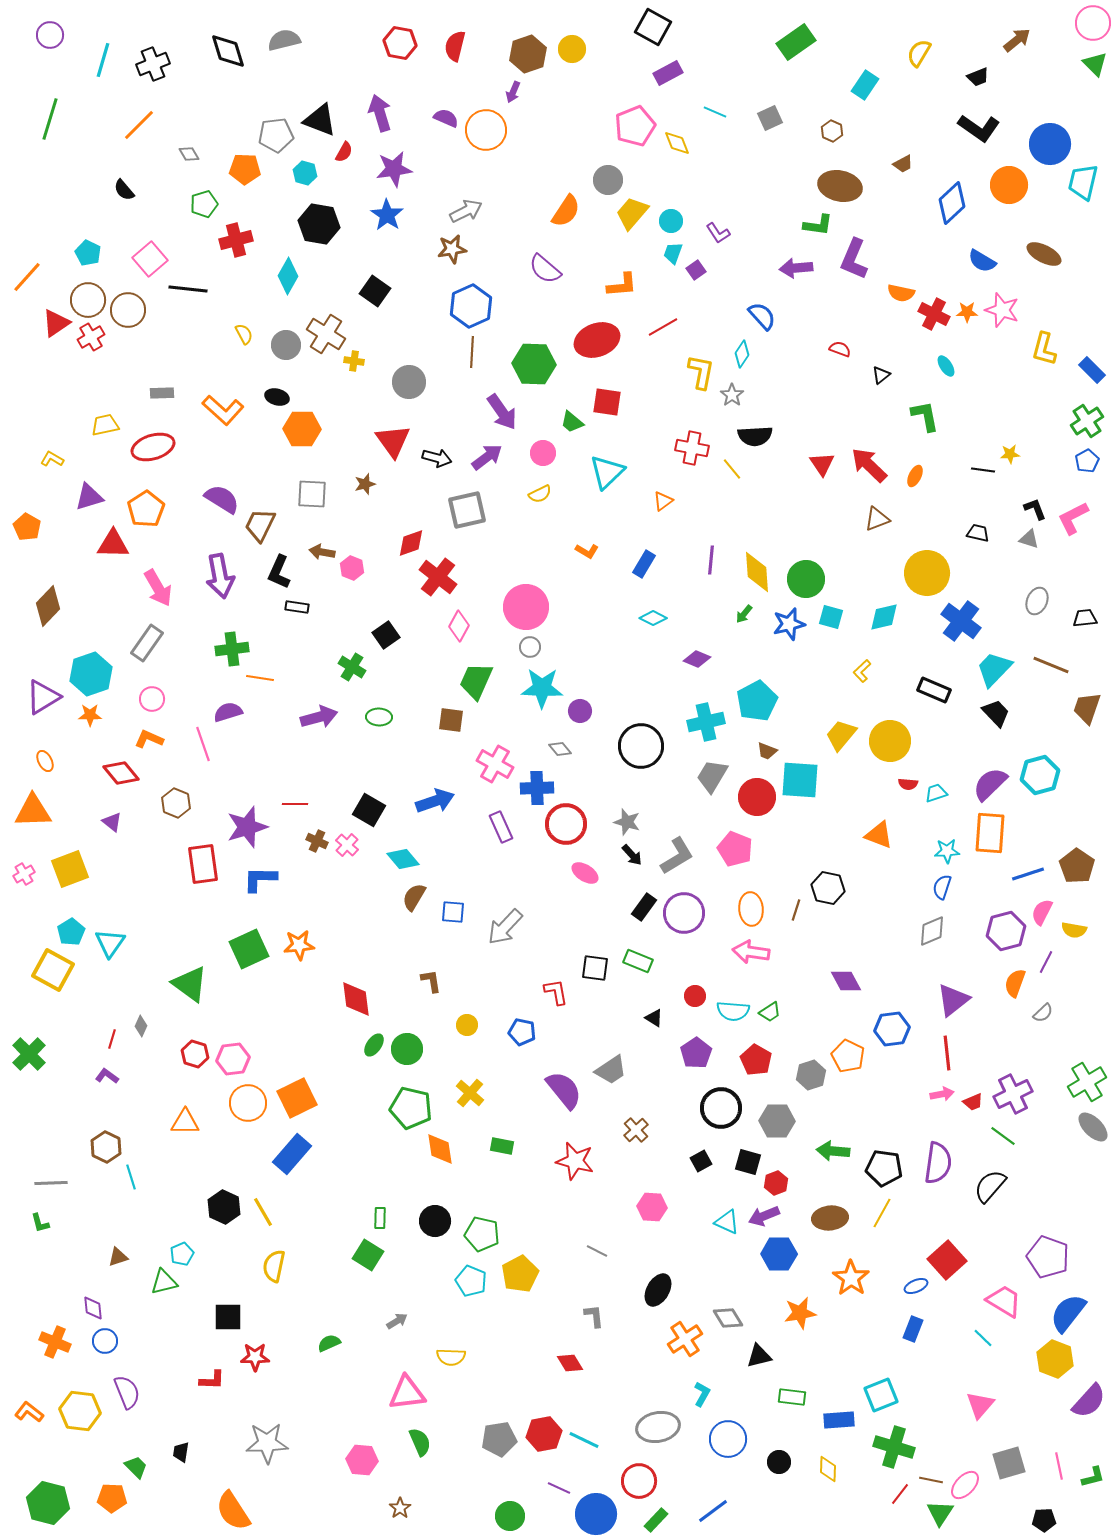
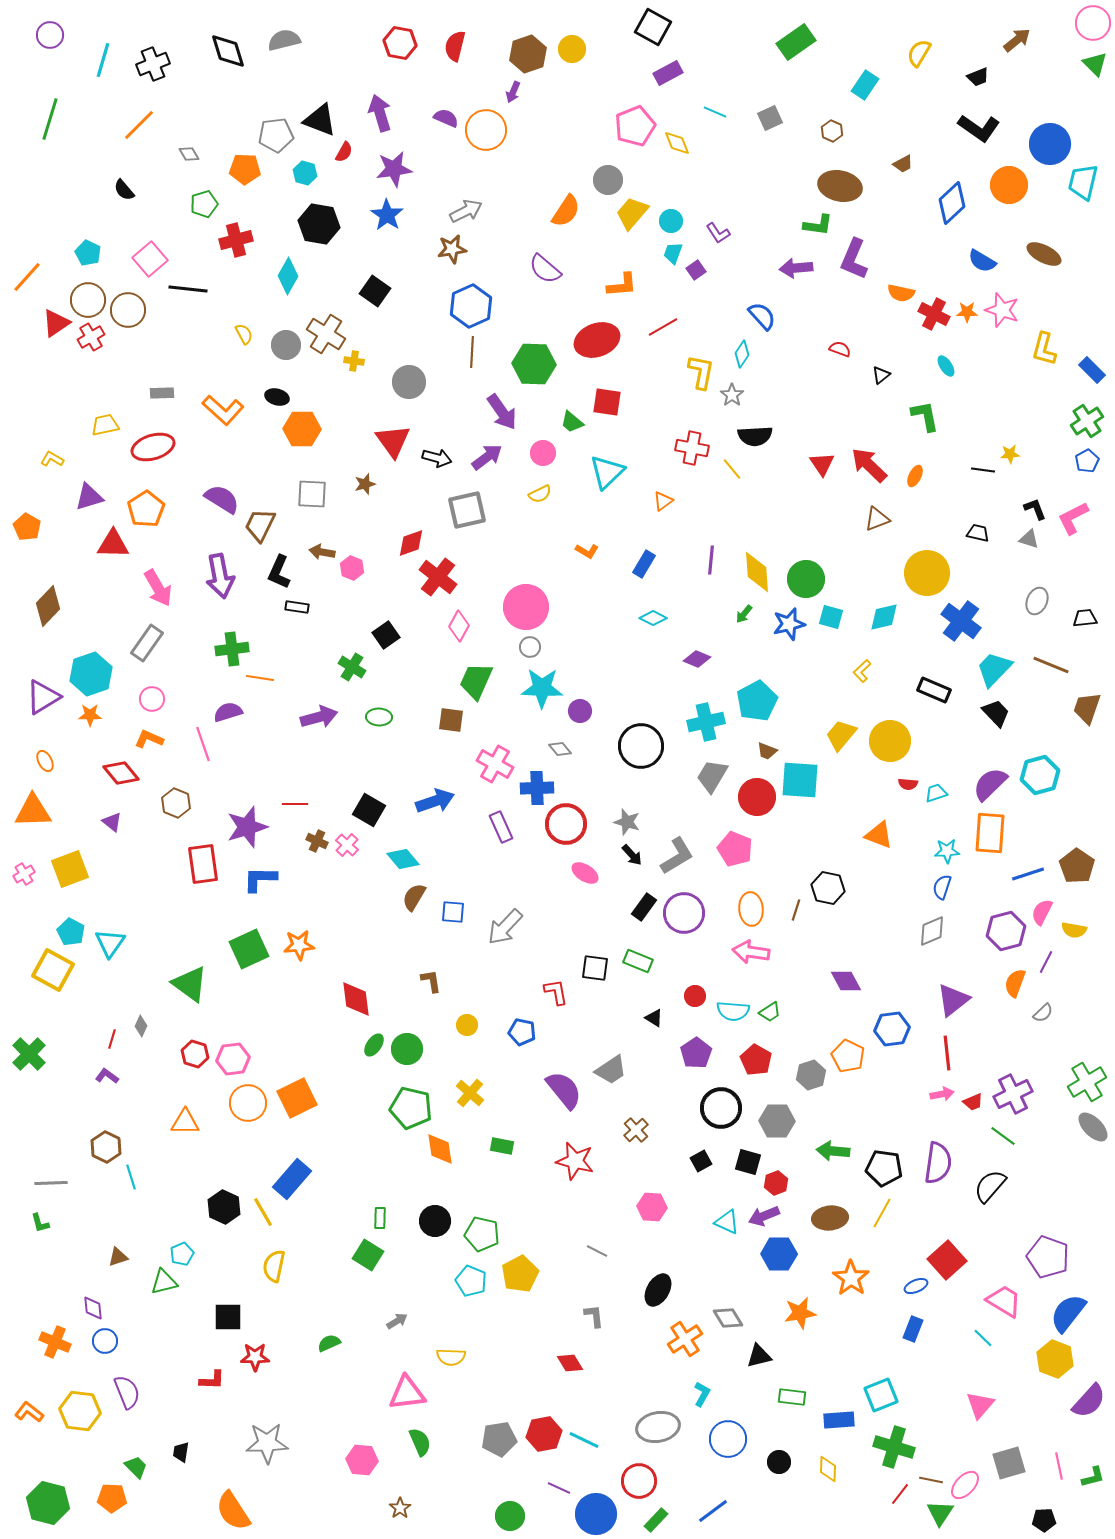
cyan pentagon at (71, 932): rotated 12 degrees counterclockwise
blue rectangle at (292, 1154): moved 25 px down
